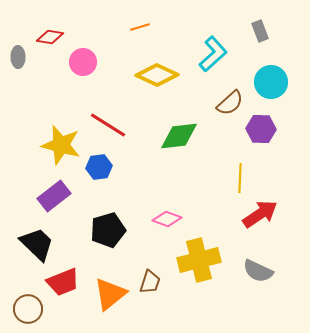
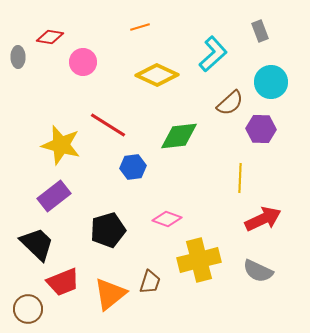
blue hexagon: moved 34 px right
red arrow: moved 3 px right, 5 px down; rotated 9 degrees clockwise
